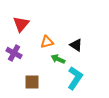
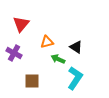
black triangle: moved 2 px down
brown square: moved 1 px up
